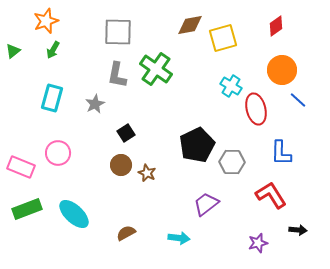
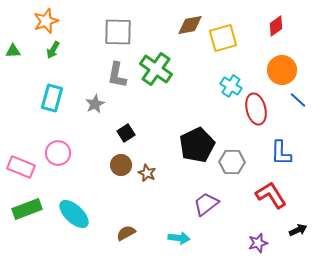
green triangle: rotated 35 degrees clockwise
black arrow: rotated 30 degrees counterclockwise
